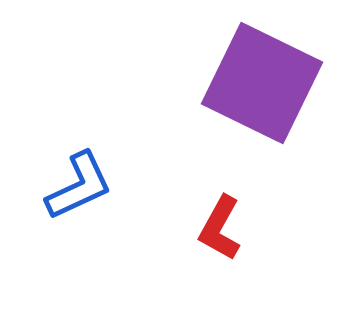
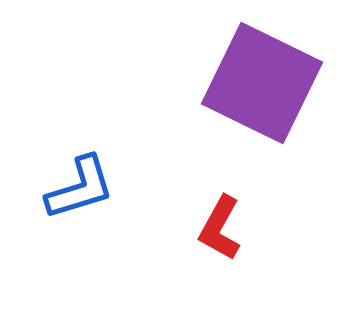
blue L-shape: moved 1 px right, 2 px down; rotated 8 degrees clockwise
